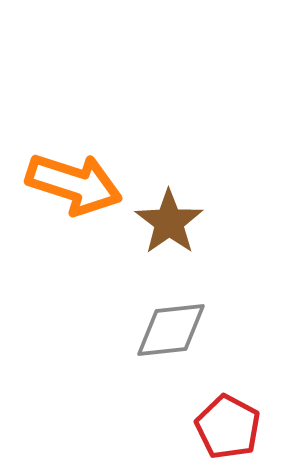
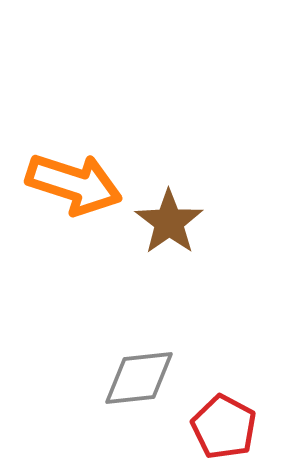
gray diamond: moved 32 px left, 48 px down
red pentagon: moved 4 px left
